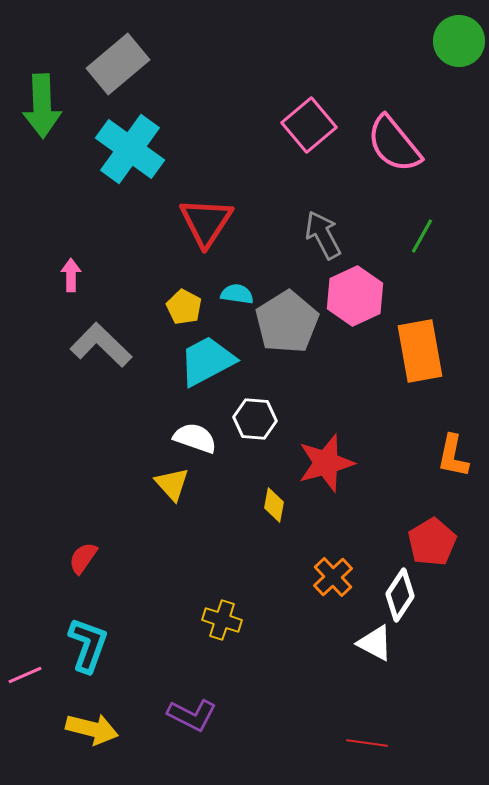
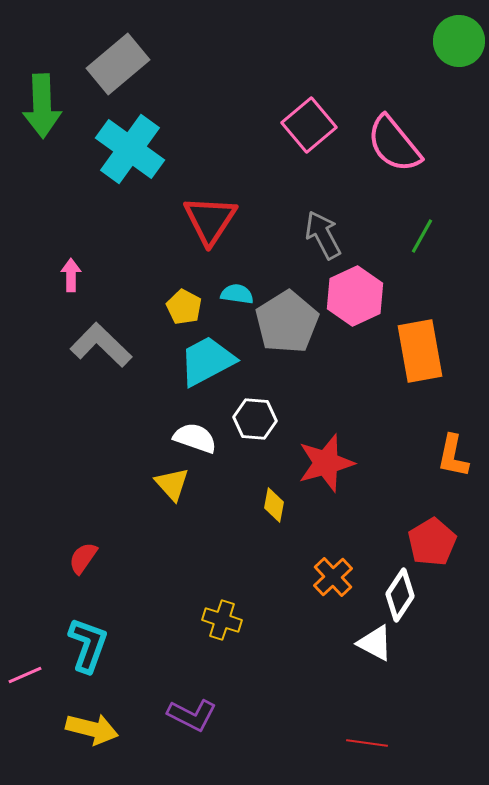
red triangle: moved 4 px right, 2 px up
